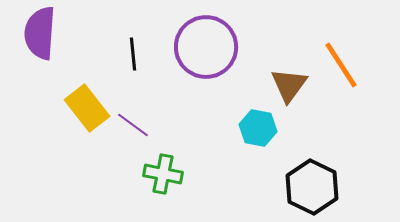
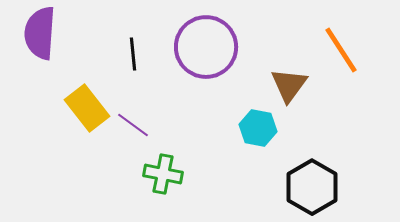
orange line: moved 15 px up
black hexagon: rotated 4 degrees clockwise
